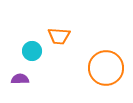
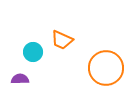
orange trapezoid: moved 3 px right, 4 px down; rotated 20 degrees clockwise
cyan circle: moved 1 px right, 1 px down
